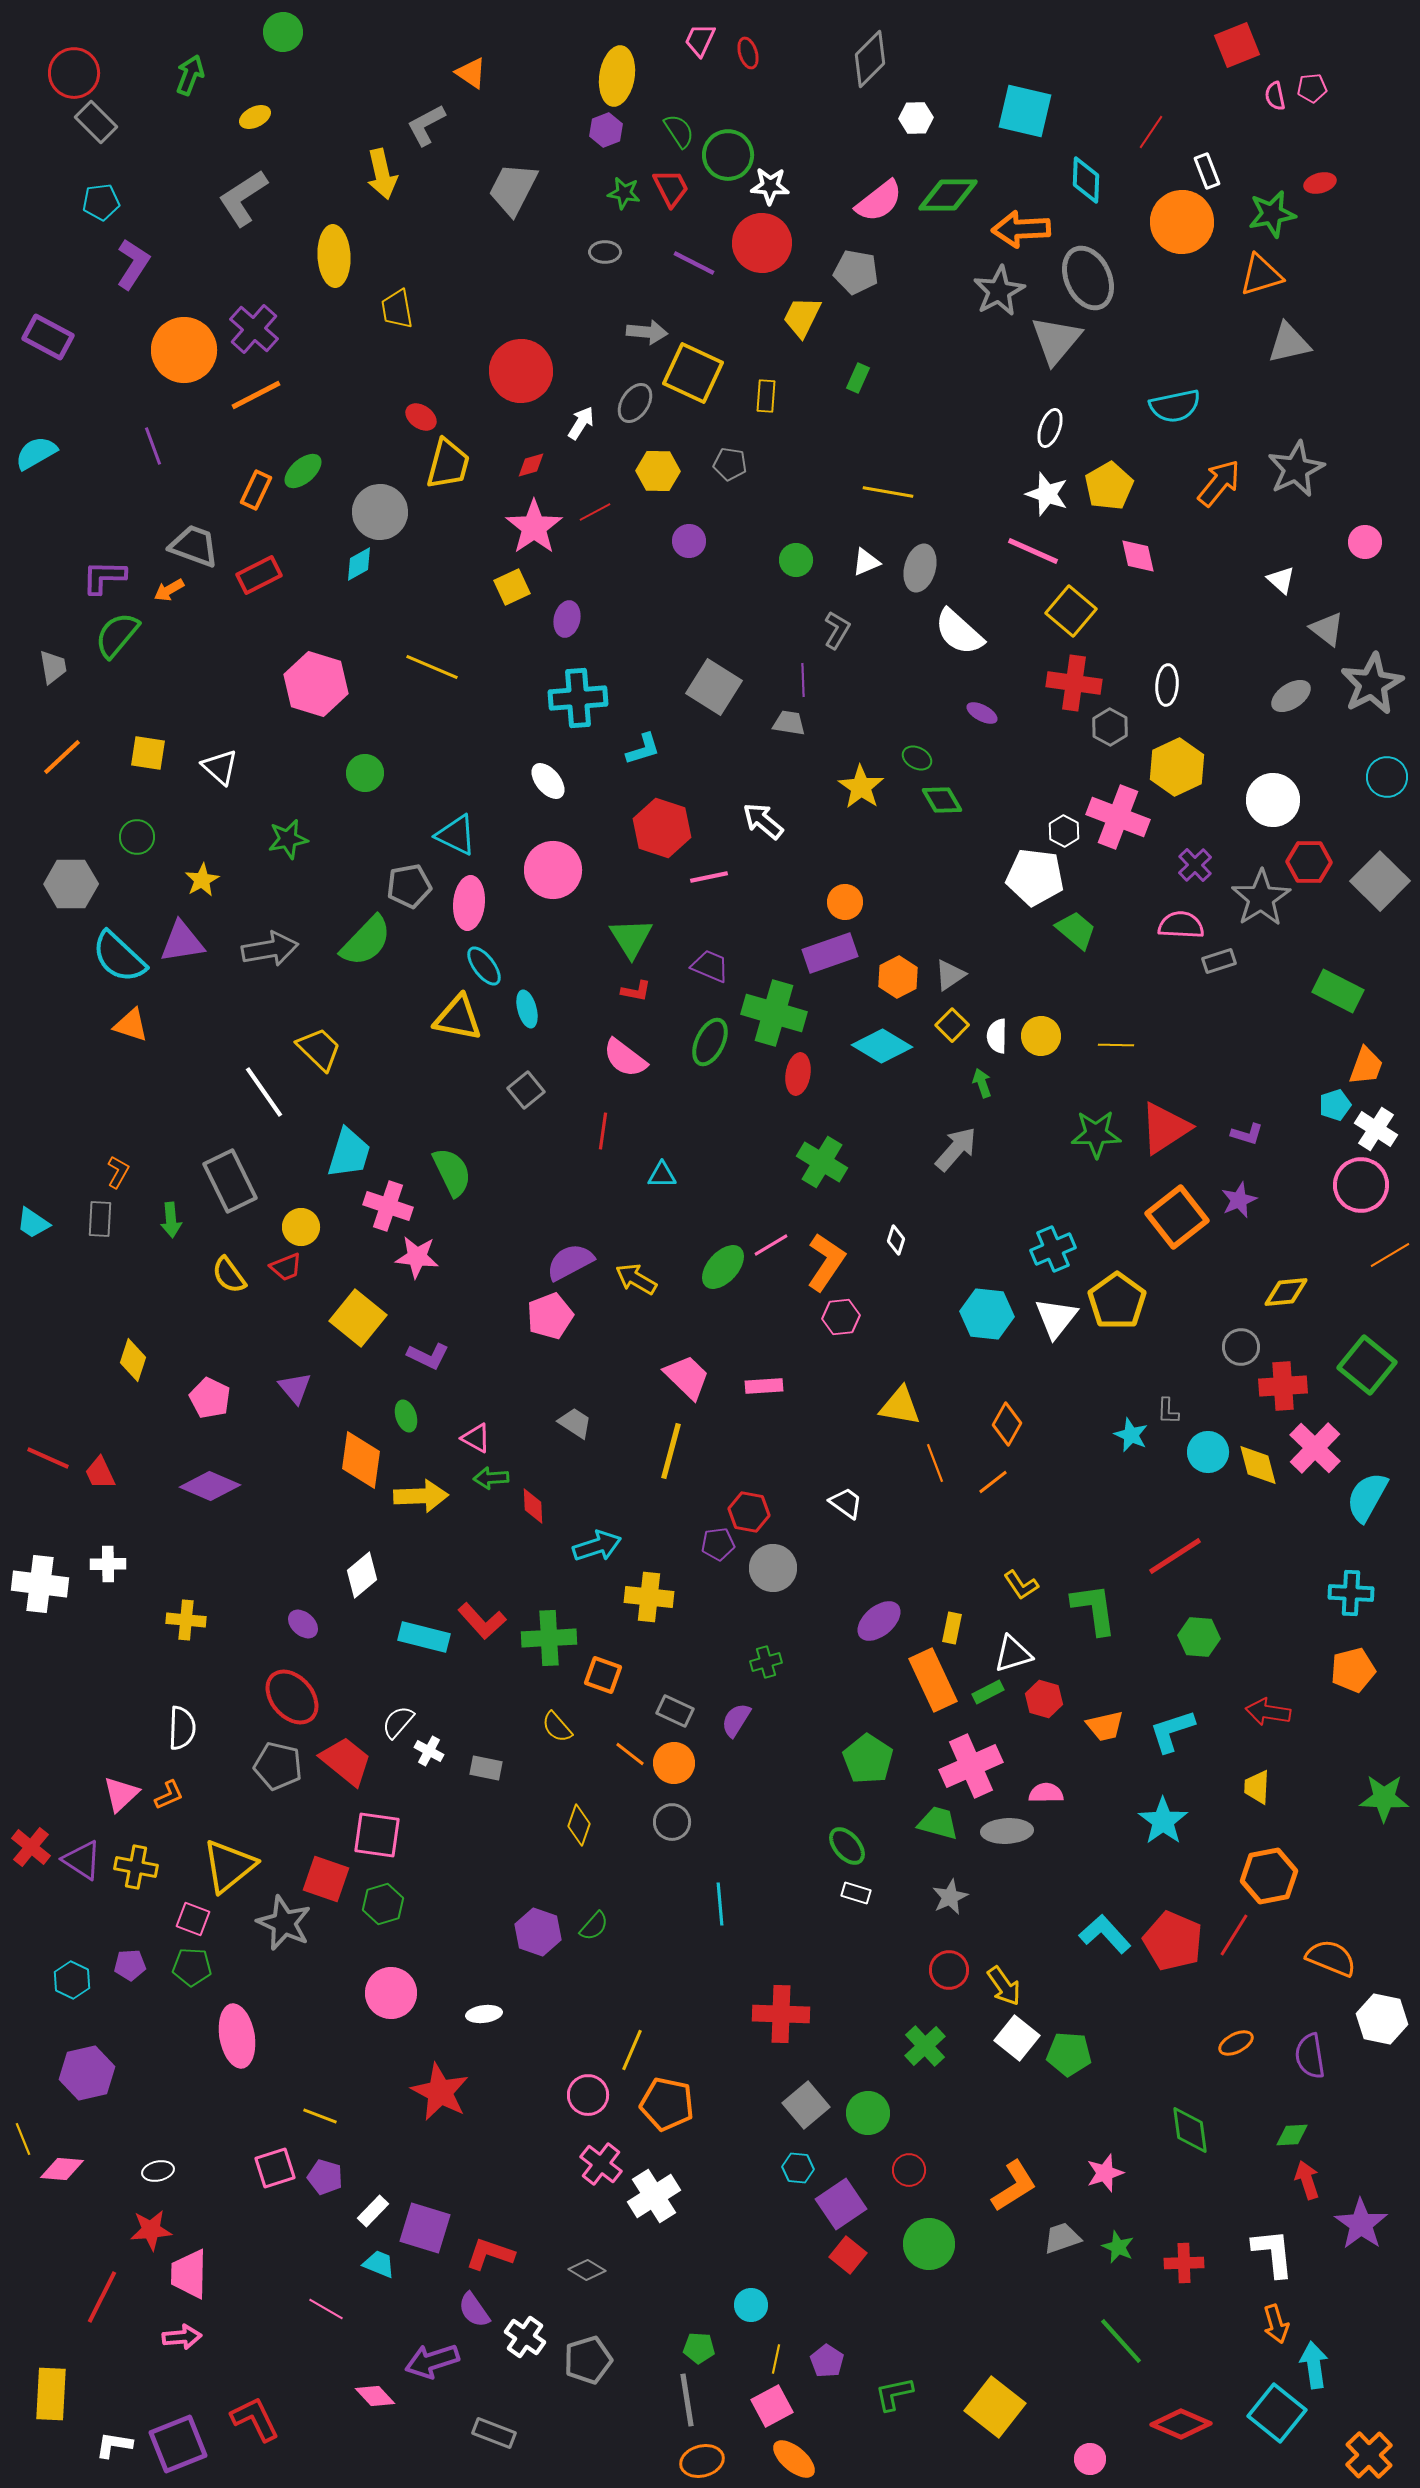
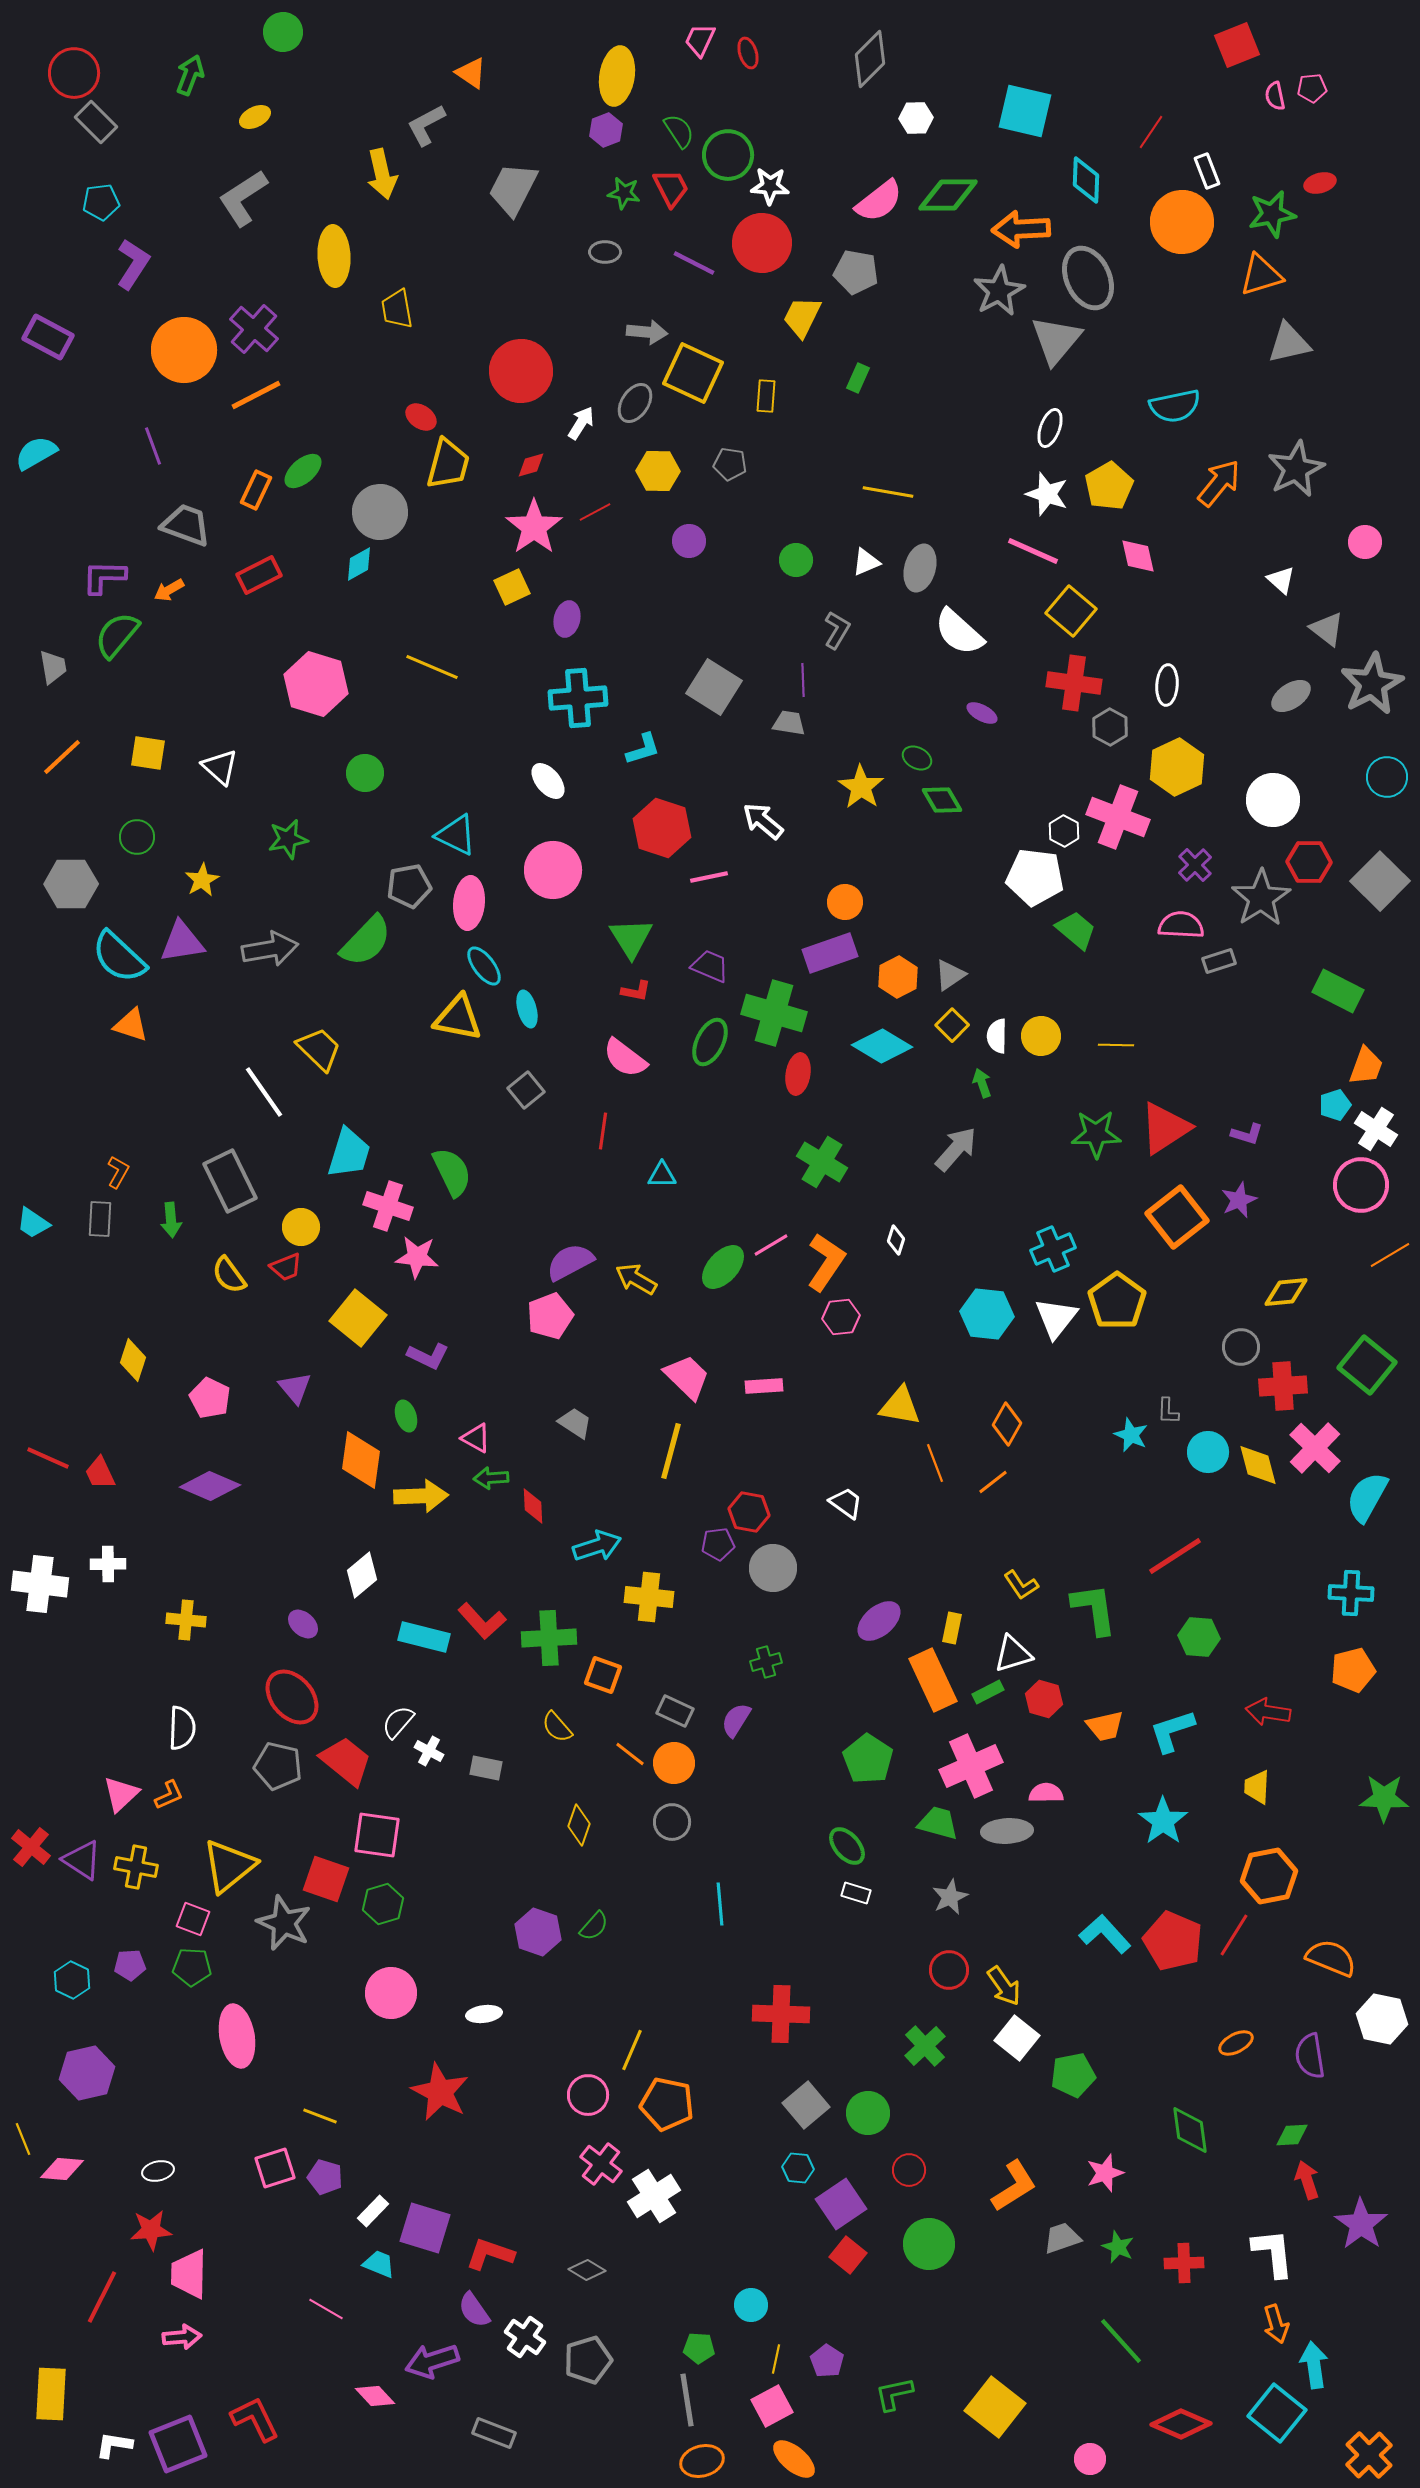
gray trapezoid at (194, 546): moved 8 px left, 21 px up
green pentagon at (1069, 2054): moved 4 px right, 21 px down; rotated 15 degrees counterclockwise
